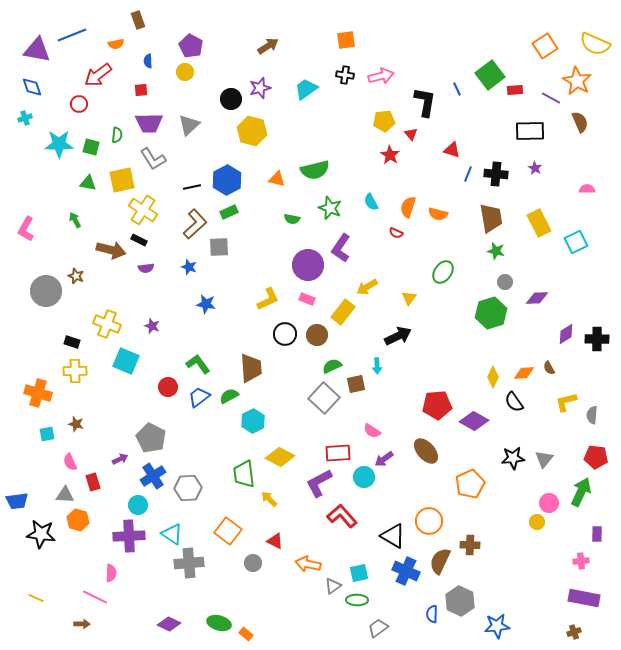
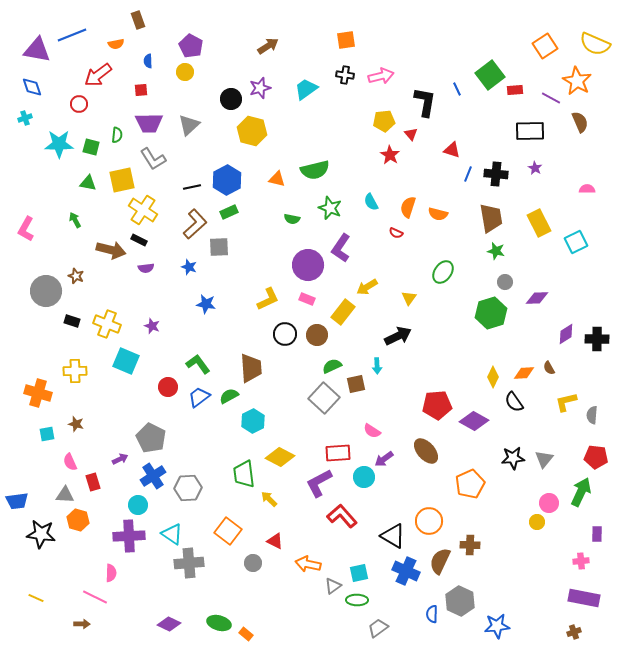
black rectangle at (72, 342): moved 21 px up
